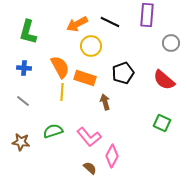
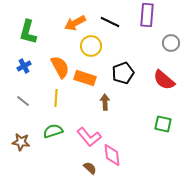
orange arrow: moved 2 px left, 1 px up
blue cross: moved 2 px up; rotated 32 degrees counterclockwise
yellow line: moved 6 px left, 6 px down
brown arrow: rotated 14 degrees clockwise
green square: moved 1 px right, 1 px down; rotated 12 degrees counterclockwise
pink diamond: moved 1 px up; rotated 35 degrees counterclockwise
